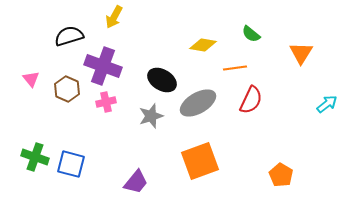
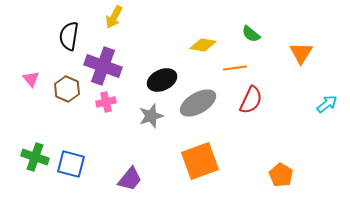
black semicircle: rotated 64 degrees counterclockwise
black ellipse: rotated 56 degrees counterclockwise
purple trapezoid: moved 6 px left, 3 px up
